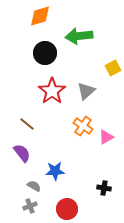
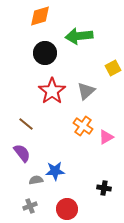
brown line: moved 1 px left
gray semicircle: moved 2 px right, 6 px up; rotated 40 degrees counterclockwise
